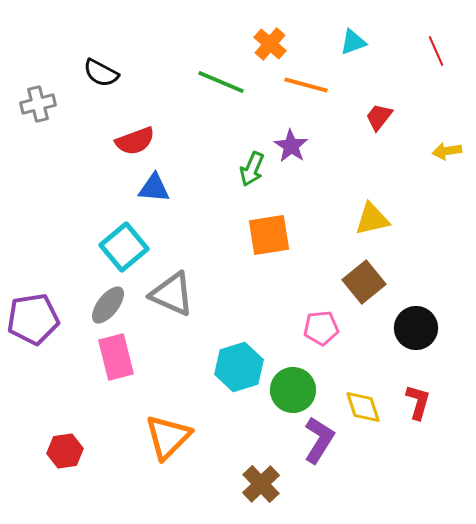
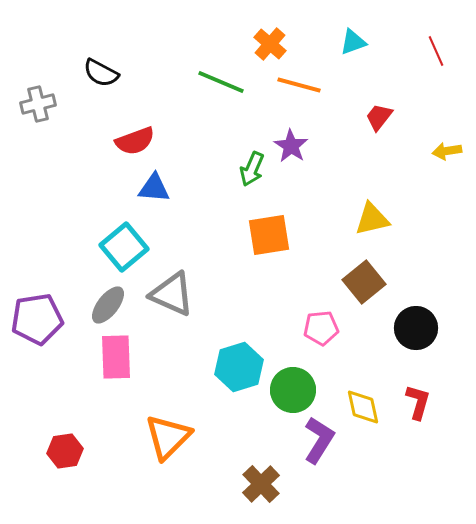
orange line: moved 7 px left
purple pentagon: moved 4 px right
pink rectangle: rotated 12 degrees clockwise
yellow diamond: rotated 6 degrees clockwise
